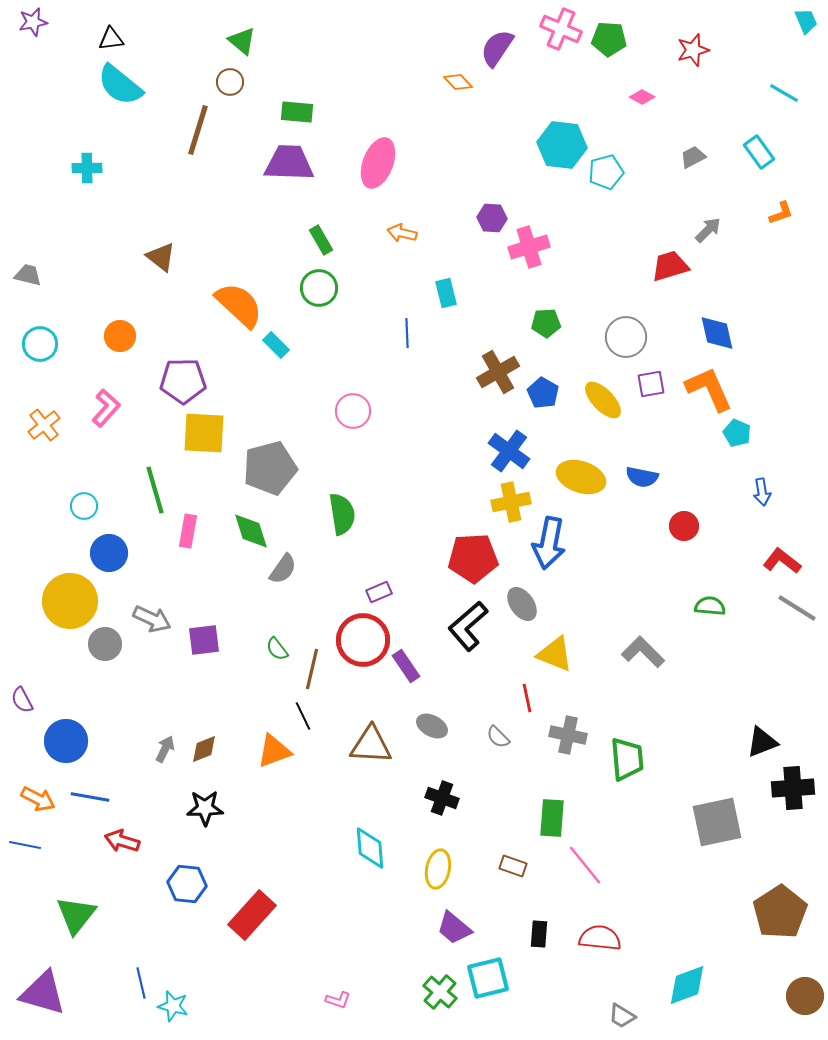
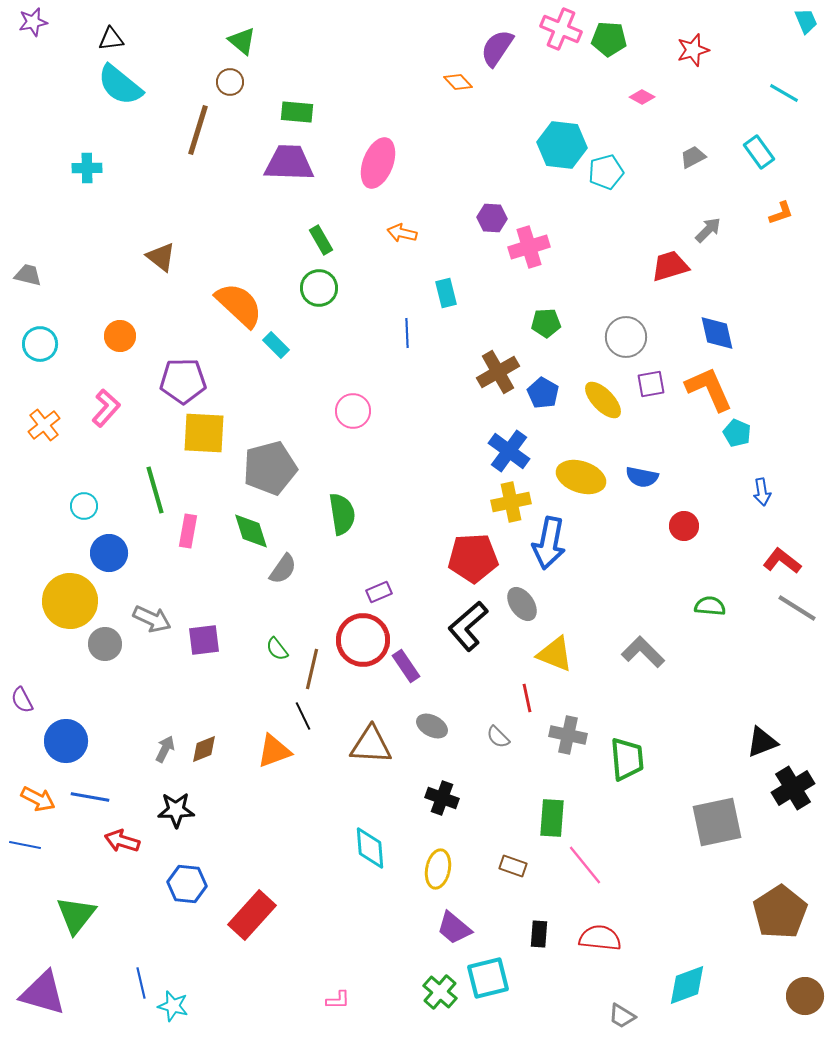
black cross at (793, 788): rotated 27 degrees counterclockwise
black star at (205, 808): moved 29 px left, 2 px down
pink L-shape at (338, 1000): rotated 20 degrees counterclockwise
